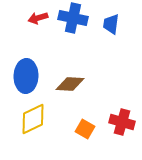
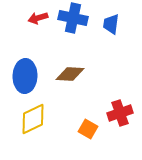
blue ellipse: moved 1 px left
brown diamond: moved 10 px up
red cross: moved 2 px left, 9 px up; rotated 35 degrees counterclockwise
orange square: moved 3 px right
